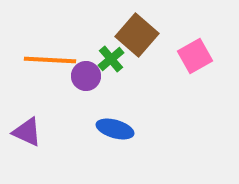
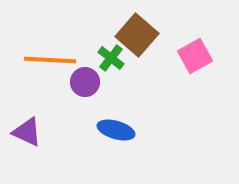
green cross: moved 1 px up; rotated 12 degrees counterclockwise
purple circle: moved 1 px left, 6 px down
blue ellipse: moved 1 px right, 1 px down
